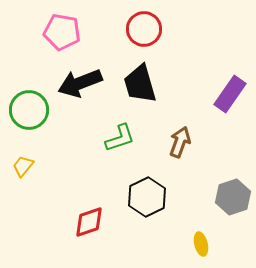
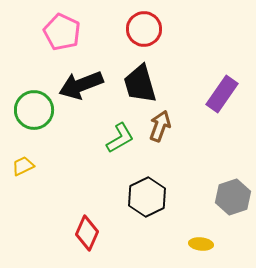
pink pentagon: rotated 15 degrees clockwise
black arrow: moved 1 px right, 2 px down
purple rectangle: moved 8 px left
green circle: moved 5 px right
green L-shape: rotated 12 degrees counterclockwise
brown arrow: moved 20 px left, 16 px up
yellow trapezoid: rotated 25 degrees clockwise
red diamond: moved 2 px left, 11 px down; rotated 48 degrees counterclockwise
yellow ellipse: rotated 70 degrees counterclockwise
